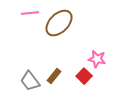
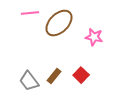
pink star: moved 3 px left, 22 px up
red square: moved 3 px left, 1 px up
gray trapezoid: moved 1 px left
